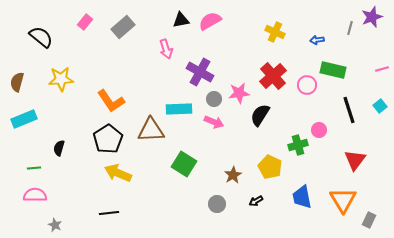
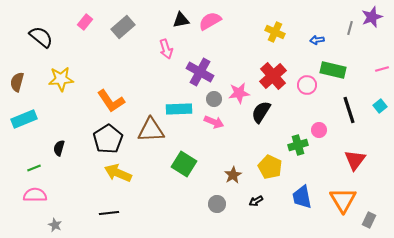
black semicircle at (260, 115): moved 1 px right, 3 px up
green line at (34, 168): rotated 16 degrees counterclockwise
